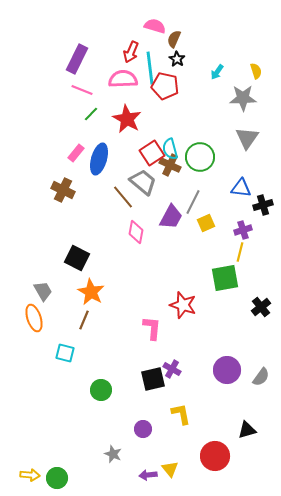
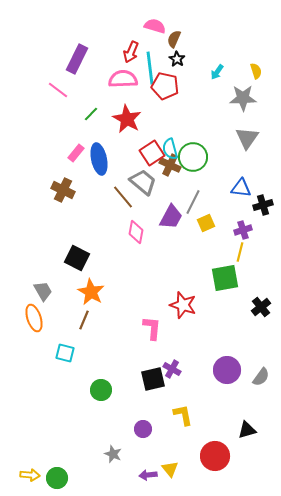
pink line at (82, 90): moved 24 px left; rotated 15 degrees clockwise
green circle at (200, 157): moved 7 px left
blue ellipse at (99, 159): rotated 28 degrees counterclockwise
yellow L-shape at (181, 414): moved 2 px right, 1 px down
